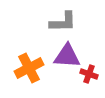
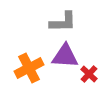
purple triangle: moved 2 px left
red cross: rotated 24 degrees clockwise
